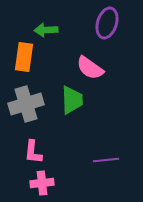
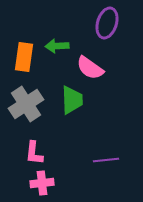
green arrow: moved 11 px right, 16 px down
gray cross: rotated 16 degrees counterclockwise
pink L-shape: moved 1 px right, 1 px down
